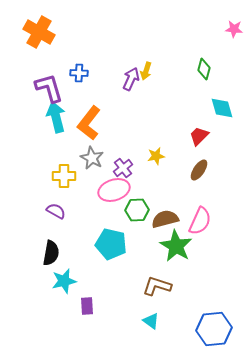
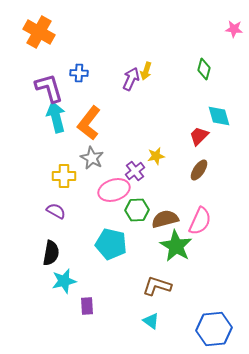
cyan diamond: moved 3 px left, 8 px down
purple cross: moved 12 px right, 3 px down
